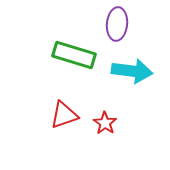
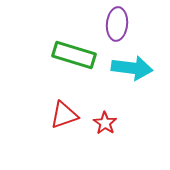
cyan arrow: moved 3 px up
